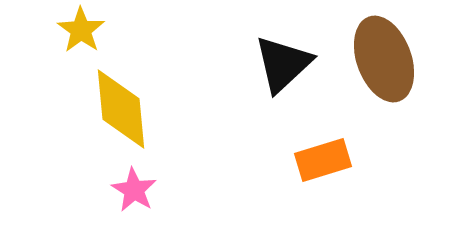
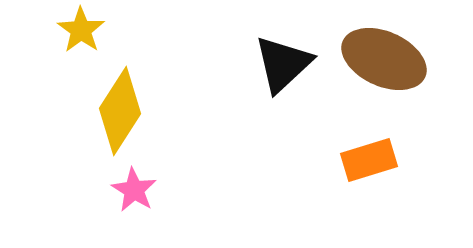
brown ellipse: rotated 46 degrees counterclockwise
yellow diamond: moved 1 px left, 2 px down; rotated 38 degrees clockwise
orange rectangle: moved 46 px right
